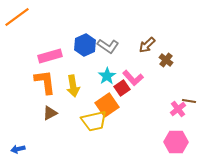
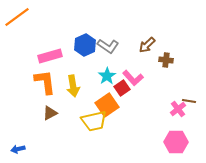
brown cross: rotated 32 degrees counterclockwise
